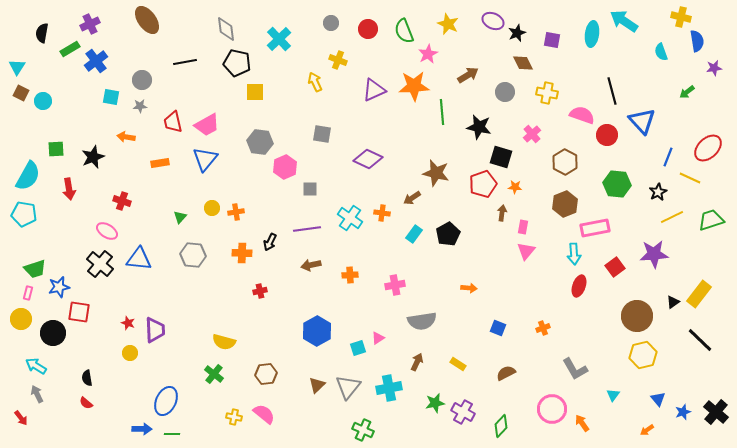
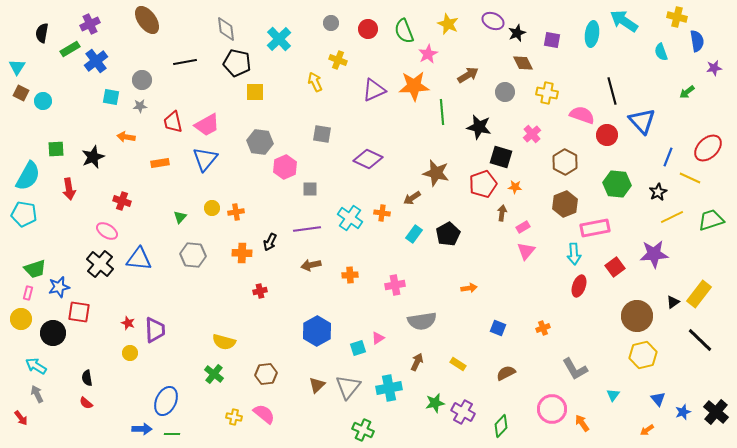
yellow cross at (681, 17): moved 4 px left
pink rectangle at (523, 227): rotated 48 degrees clockwise
orange arrow at (469, 288): rotated 14 degrees counterclockwise
